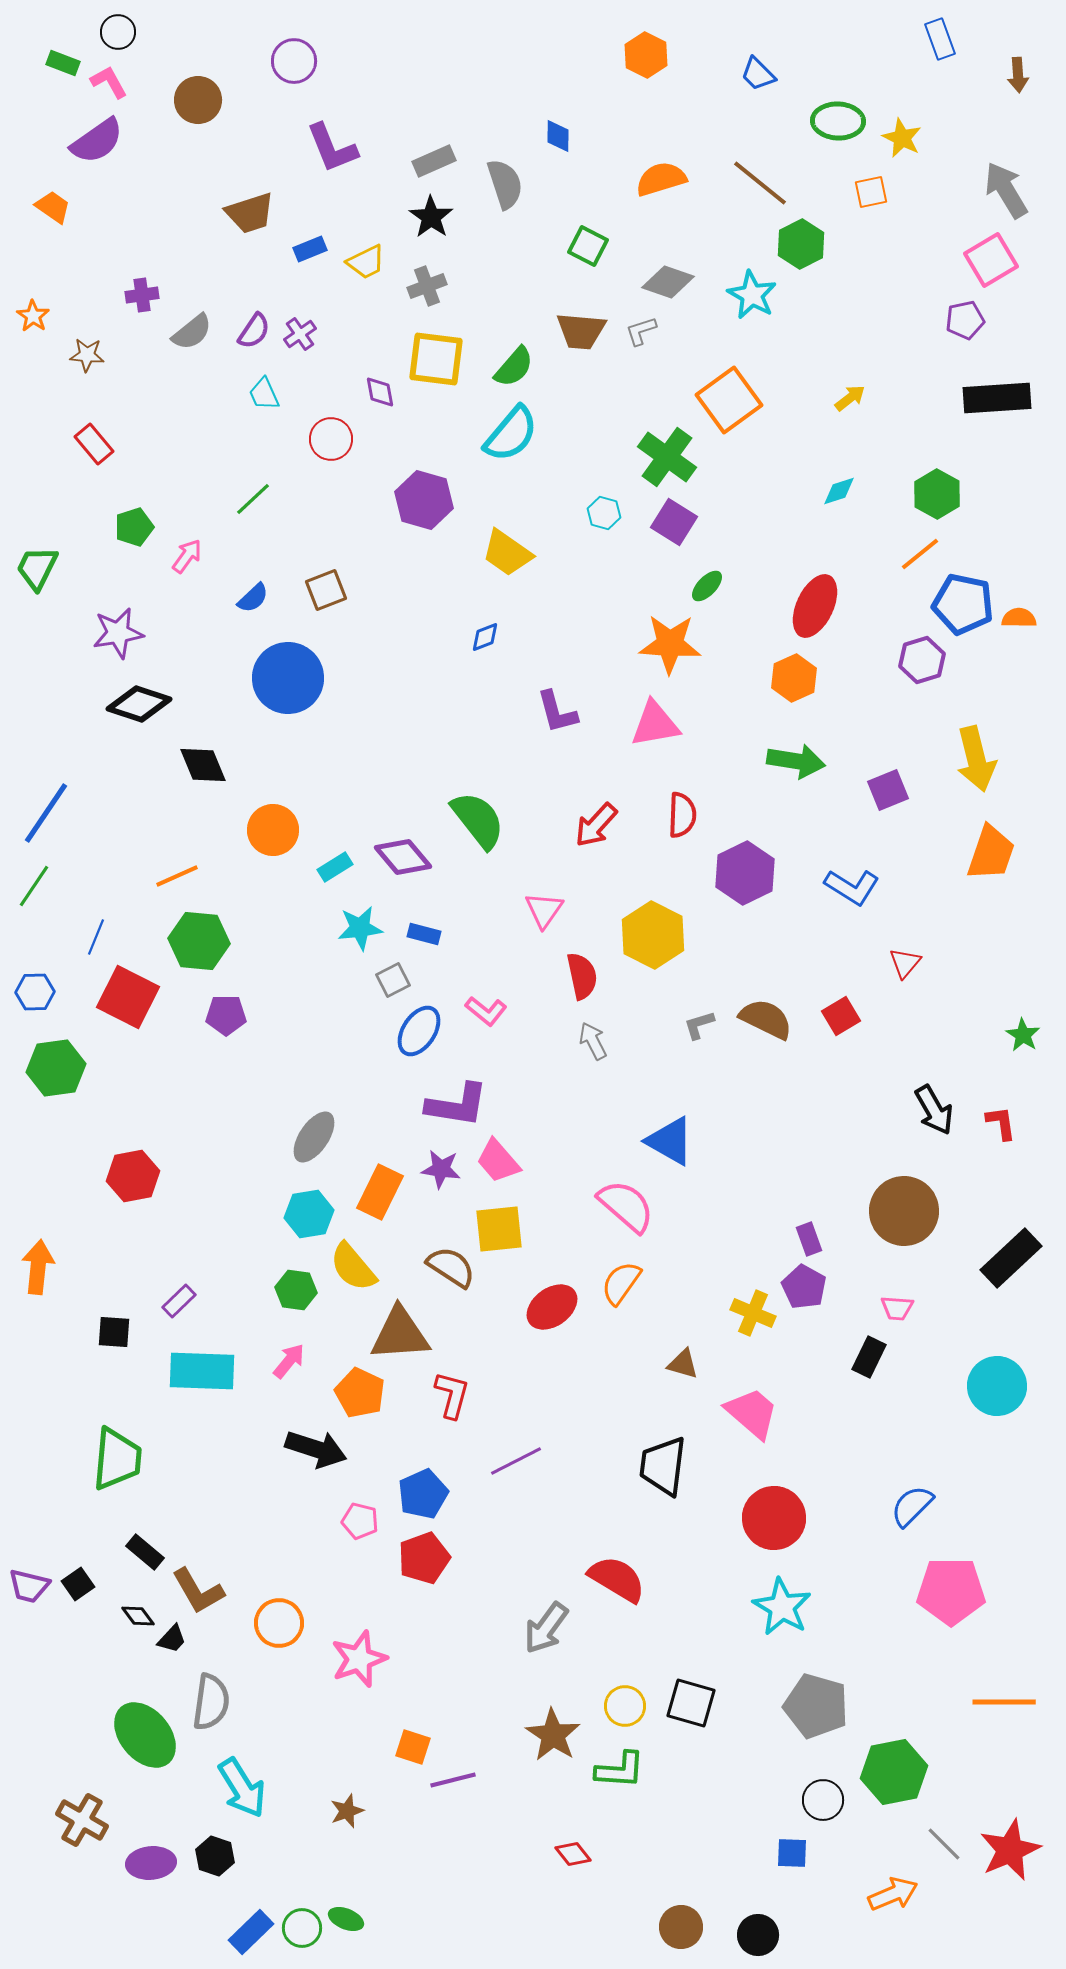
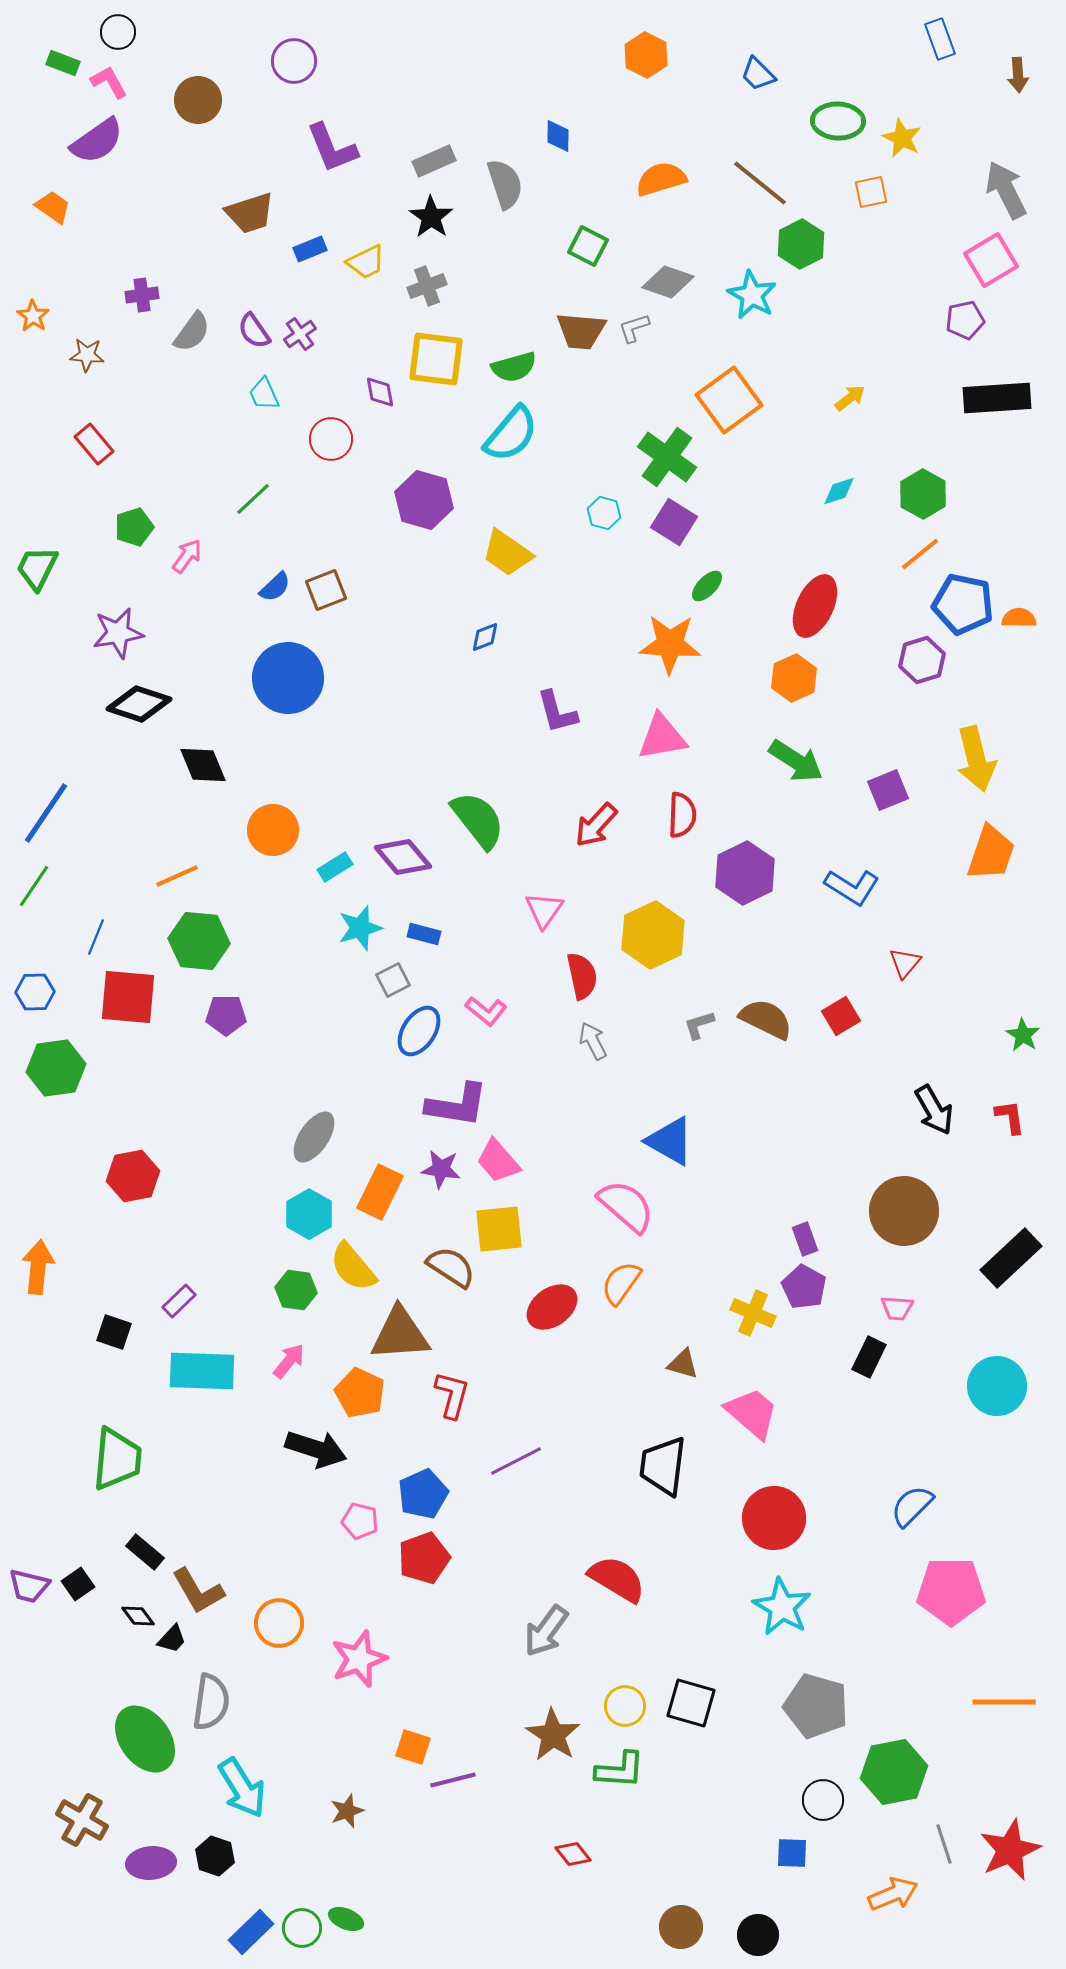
gray arrow at (1006, 190): rotated 4 degrees clockwise
purple semicircle at (254, 331): rotated 111 degrees clockwise
gray L-shape at (641, 331): moved 7 px left, 3 px up
gray semicircle at (192, 332): rotated 15 degrees counterclockwise
green semicircle at (514, 367): rotated 33 degrees clockwise
green hexagon at (937, 494): moved 14 px left
blue semicircle at (253, 598): moved 22 px right, 11 px up
pink triangle at (655, 724): moved 7 px right, 13 px down
green arrow at (796, 761): rotated 24 degrees clockwise
cyan star at (360, 928): rotated 9 degrees counterclockwise
yellow hexagon at (653, 935): rotated 8 degrees clockwise
red square at (128, 997): rotated 22 degrees counterclockwise
red L-shape at (1001, 1123): moved 9 px right, 6 px up
cyan hexagon at (309, 1214): rotated 21 degrees counterclockwise
purple rectangle at (809, 1239): moved 4 px left
black square at (114, 1332): rotated 15 degrees clockwise
gray arrow at (546, 1628): moved 3 px down
green ellipse at (145, 1735): moved 4 px down; rotated 4 degrees clockwise
gray line at (944, 1844): rotated 27 degrees clockwise
